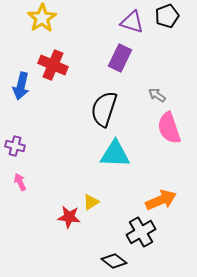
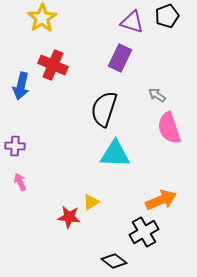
purple cross: rotated 12 degrees counterclockwise
black cross: moved 3 px right
